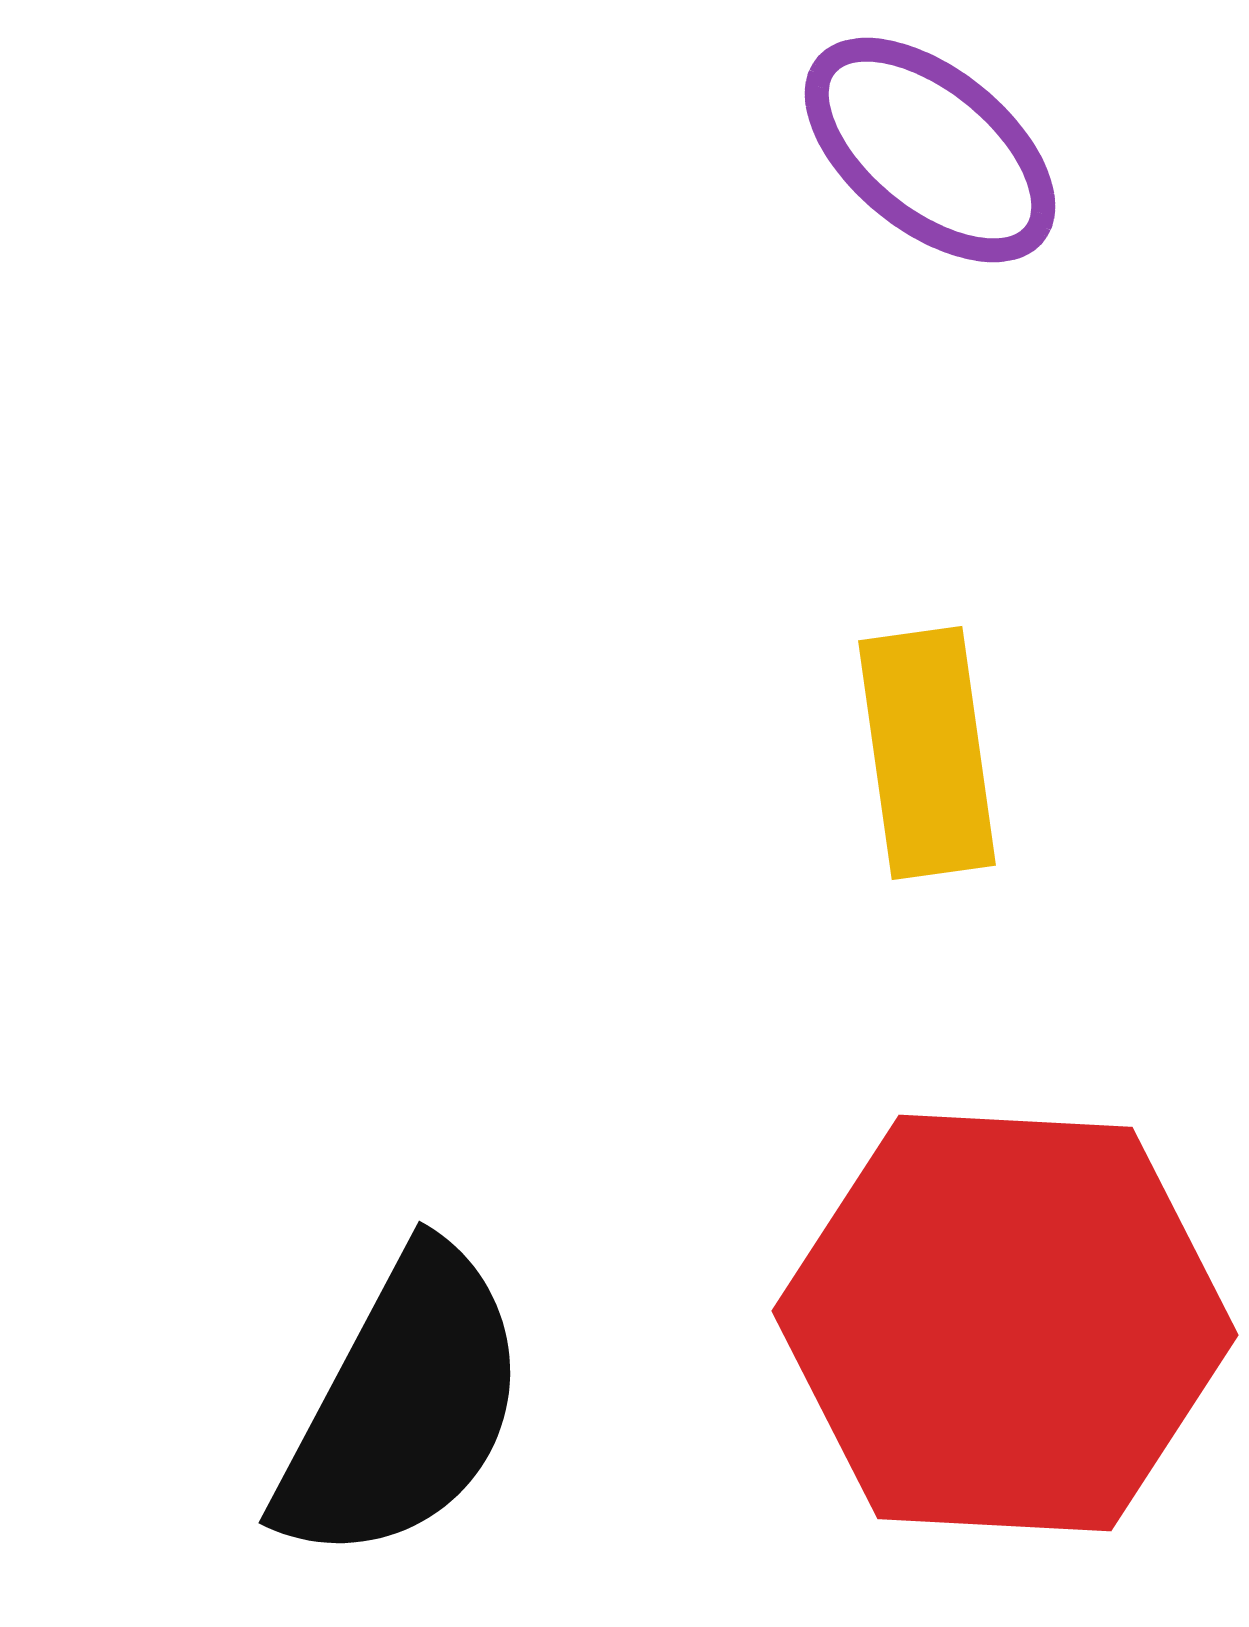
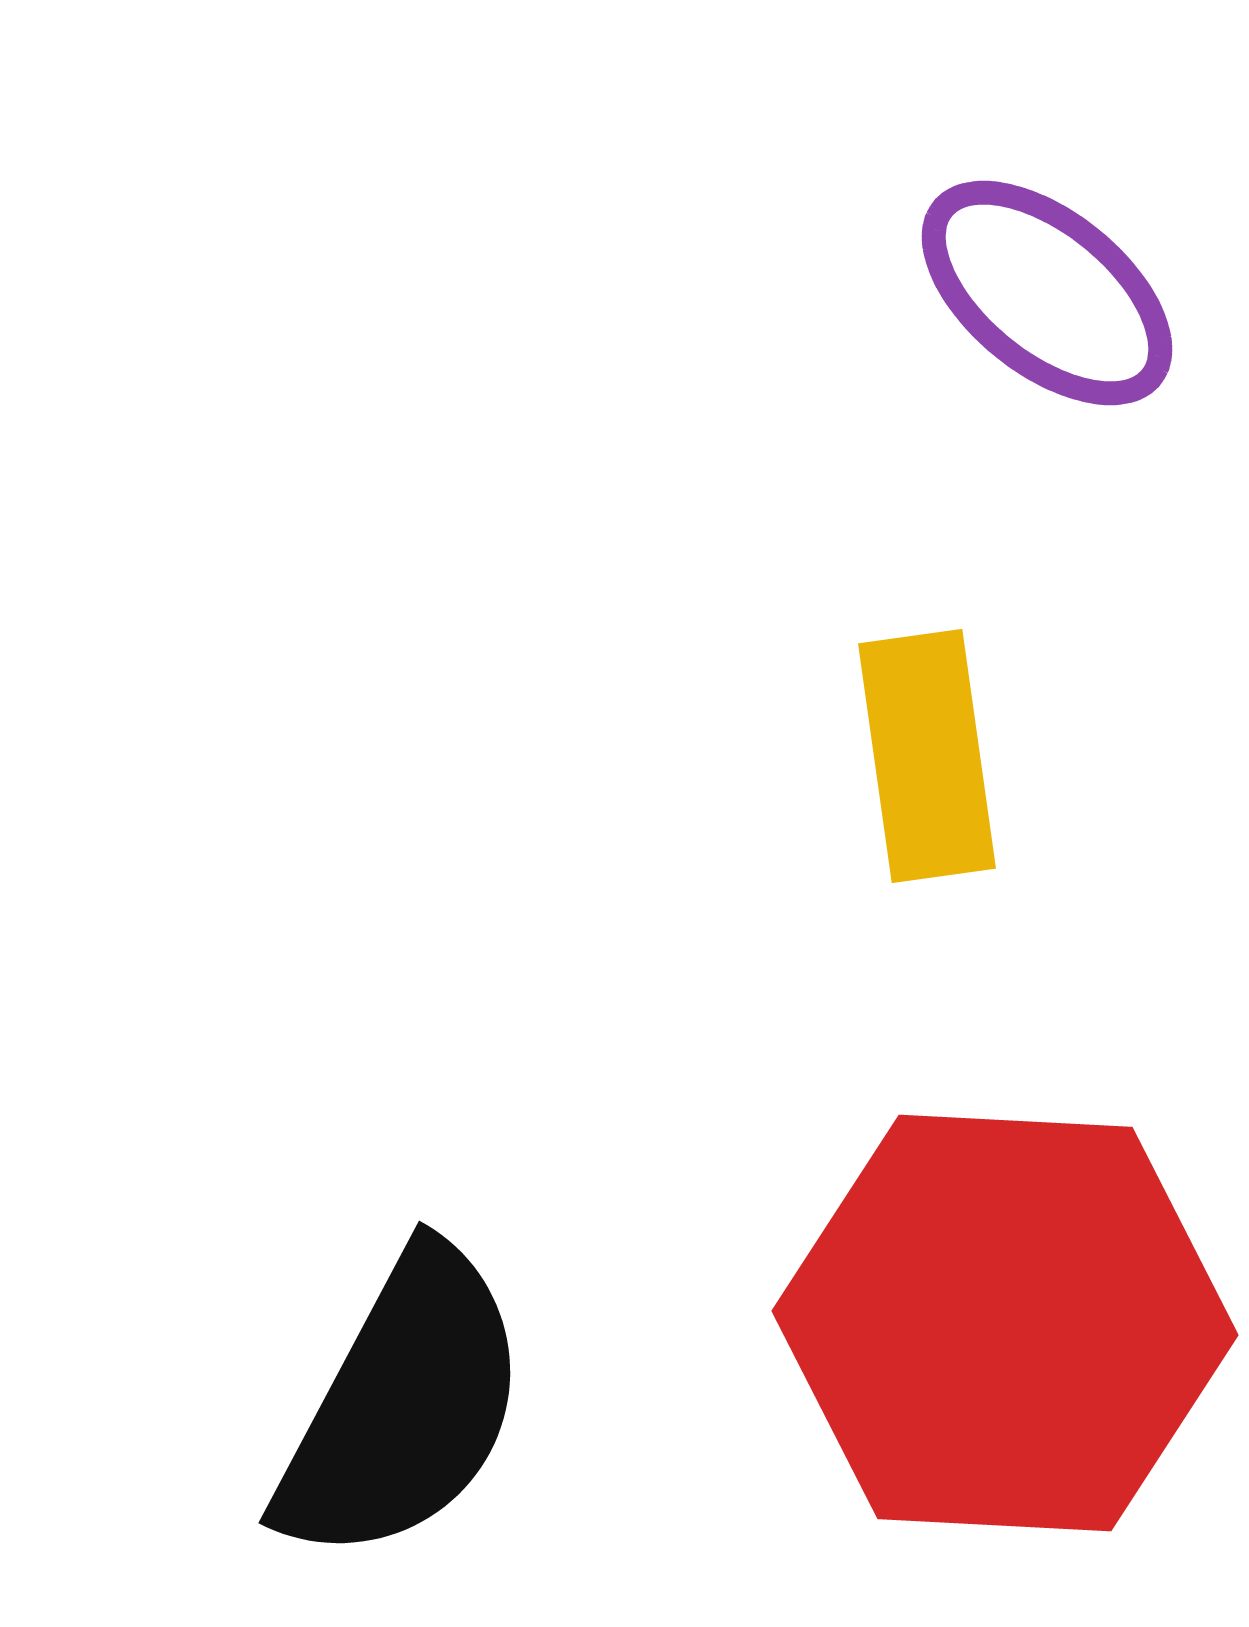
purple ellipse: moved 117 px right, 143 px down
yellow rectangle: moved 3 px down
